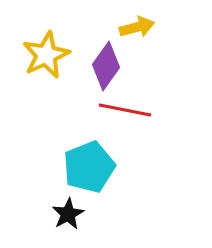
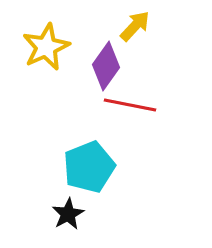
yellow arrow: moved 2 px left, 1 px up; rotated 32 degrees counterclockwise
yellow star: moved 8 px up
red line: moved 5 px right, 5 px up
